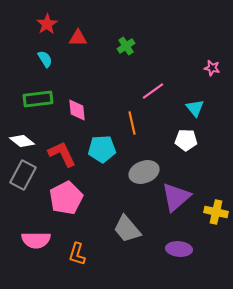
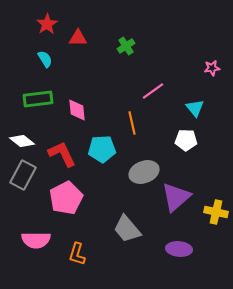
pink star: rotated 21 degrees counterclockwise
